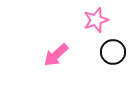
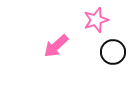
pink arrow: moved 9 px up
